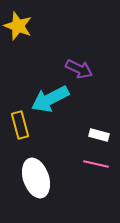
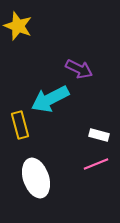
pink line: rotated 35 degrees counterclockwise
